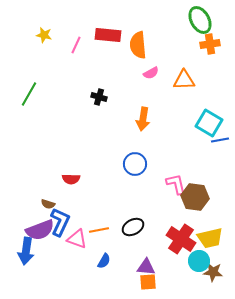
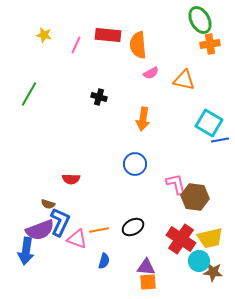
orange triangle: rotated 15 degrees clockwise
blue semicircle: rotated 14 degrees counterclockwise
